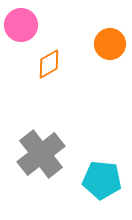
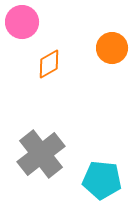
pink circle: moved 1 px right, 3 px up
orange circle: moved 2 px right, 4 px down
